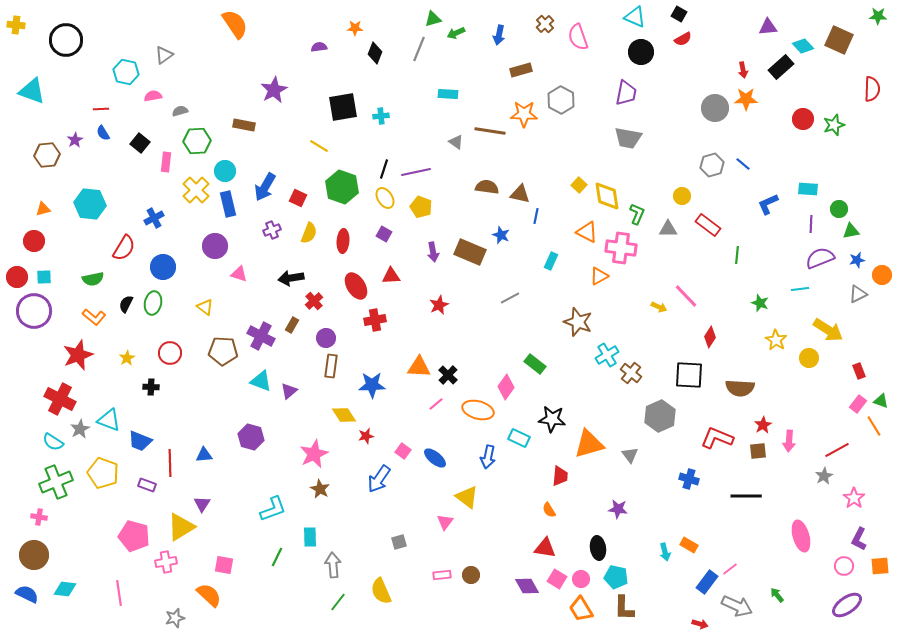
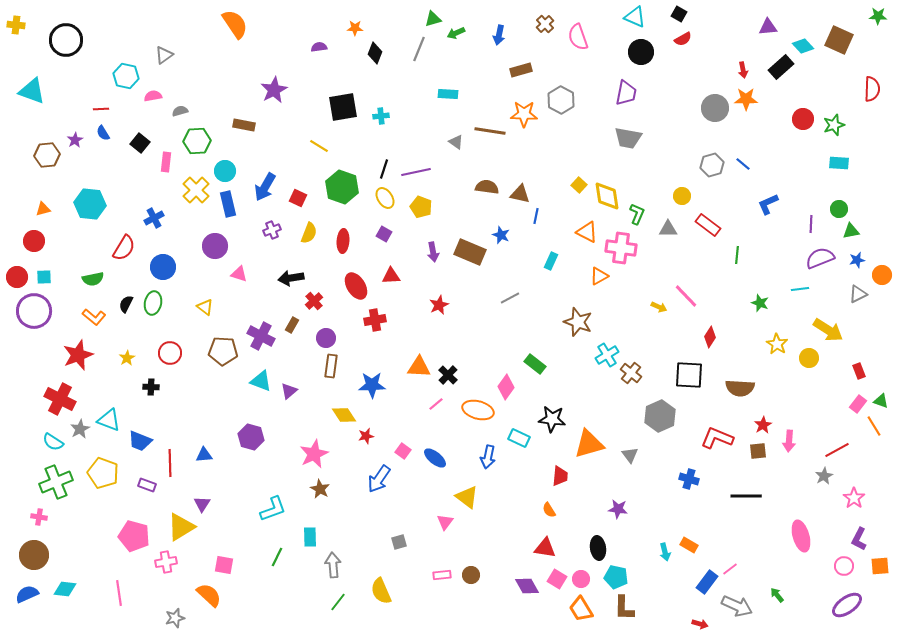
cyan hexagon at (126, 72): moved 4 px down
cyan rectangle at (808, 189): moved 31 px right, 26 px up
yellow star at (776, 340): moved 1 px right, 4 px down
blue semicircle at (27, 594): rotated 50 degrees counterclockwise
